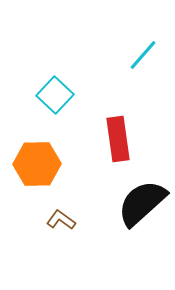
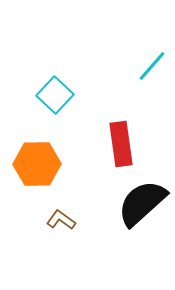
cyan line: moved 9 px right, 11 px down
red rectangle: moved 3 px right, 5 px down
